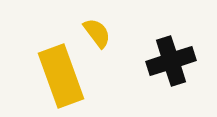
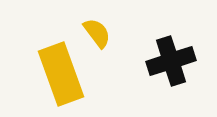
yellow rectangle: moved 2 px up
